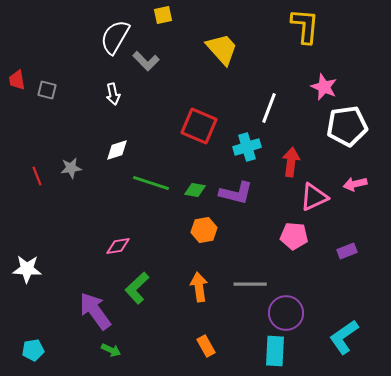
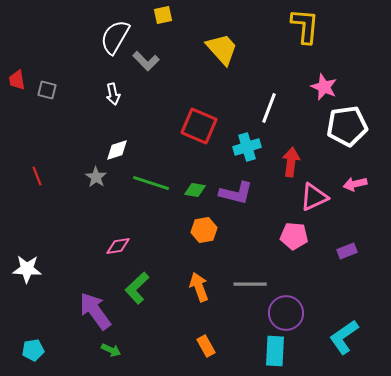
gray star: moved 25 px right, 9 px down; rotated 30 degrees counterclockwise
orange arrow: rotated 12 degrees counterclockwise
